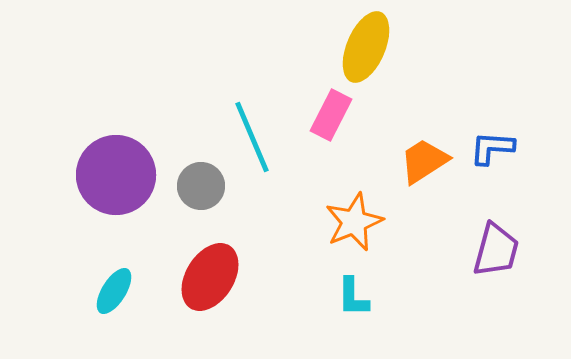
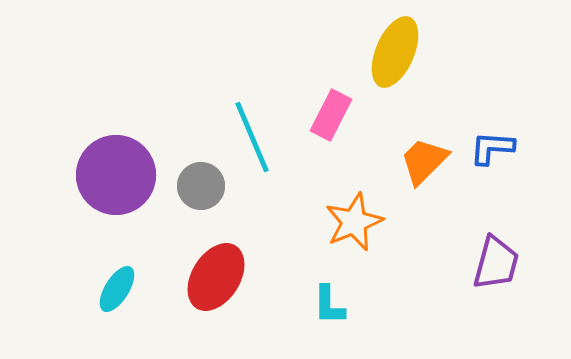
yellow ellipse: moved 29 px right, 5 px down
orange trapezoid: rotated 12 degrees counterclockwise
purple trapezoid: moved 13 px down
red ellipse: moved 6 px right
cyan ellipse: moved 3 px right, 2 px up
cyan L-shape: moved 24 px left, 8 px down
